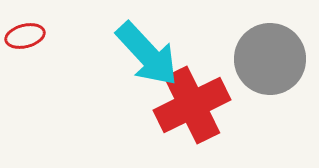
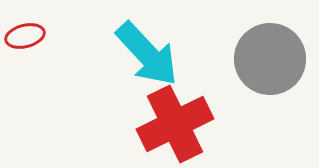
red cross: moved 17 px left, 19 px down
